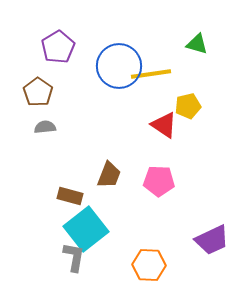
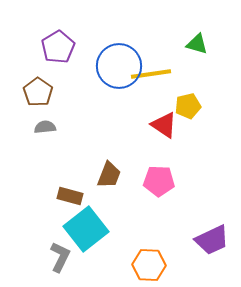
gray L-shape: moved 14 px left; rotated 16 degrees clockwise
